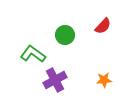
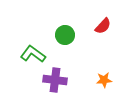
purple cross: rotated 35 degrees clockwise
